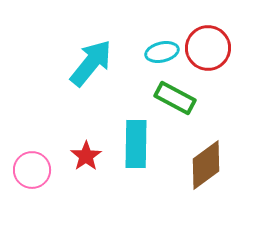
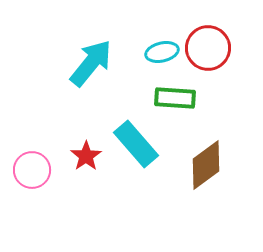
green rectangle: rotated 24 degrees counterclockwise
cyan rectangle: rotated 42 degrees counterclockwise
